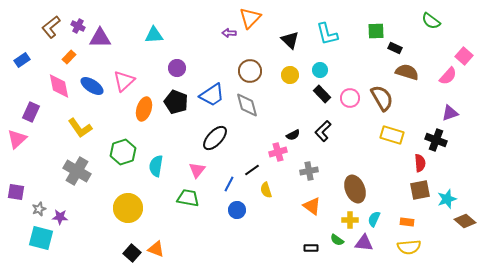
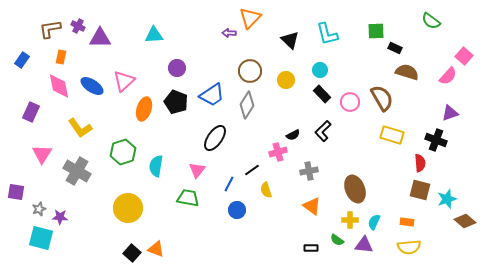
brown L-shape at (51, 27): moved 1 px left, 2 px down; rotated 30 degrees clockwise
orange rectangle at (69, 57): moved 8 px left; rotated 32 degrees counterclockwise
blue rectangle at (22, 60): rotated 21 degrees counterclockwise
yellow circle at (290, 75): moved 4 px left, 5 px down
pink circle at (350, 98): moved 4 px down
gray diamond at (247, 105): rotated 48 degrees clockwise
black ellipse at (215, 138): rotated 8 degrees counterclockwise
pink triangle at (17, 139): moved 25 px right, 15 px down; rotated 15 degrees counterclockwise
brown square at (420, 190): rotated 25 degrees clockwise
cyan semicircle at (374, 219): moved 3 px down
purple triangle at (364, 243): moved 2 px down
